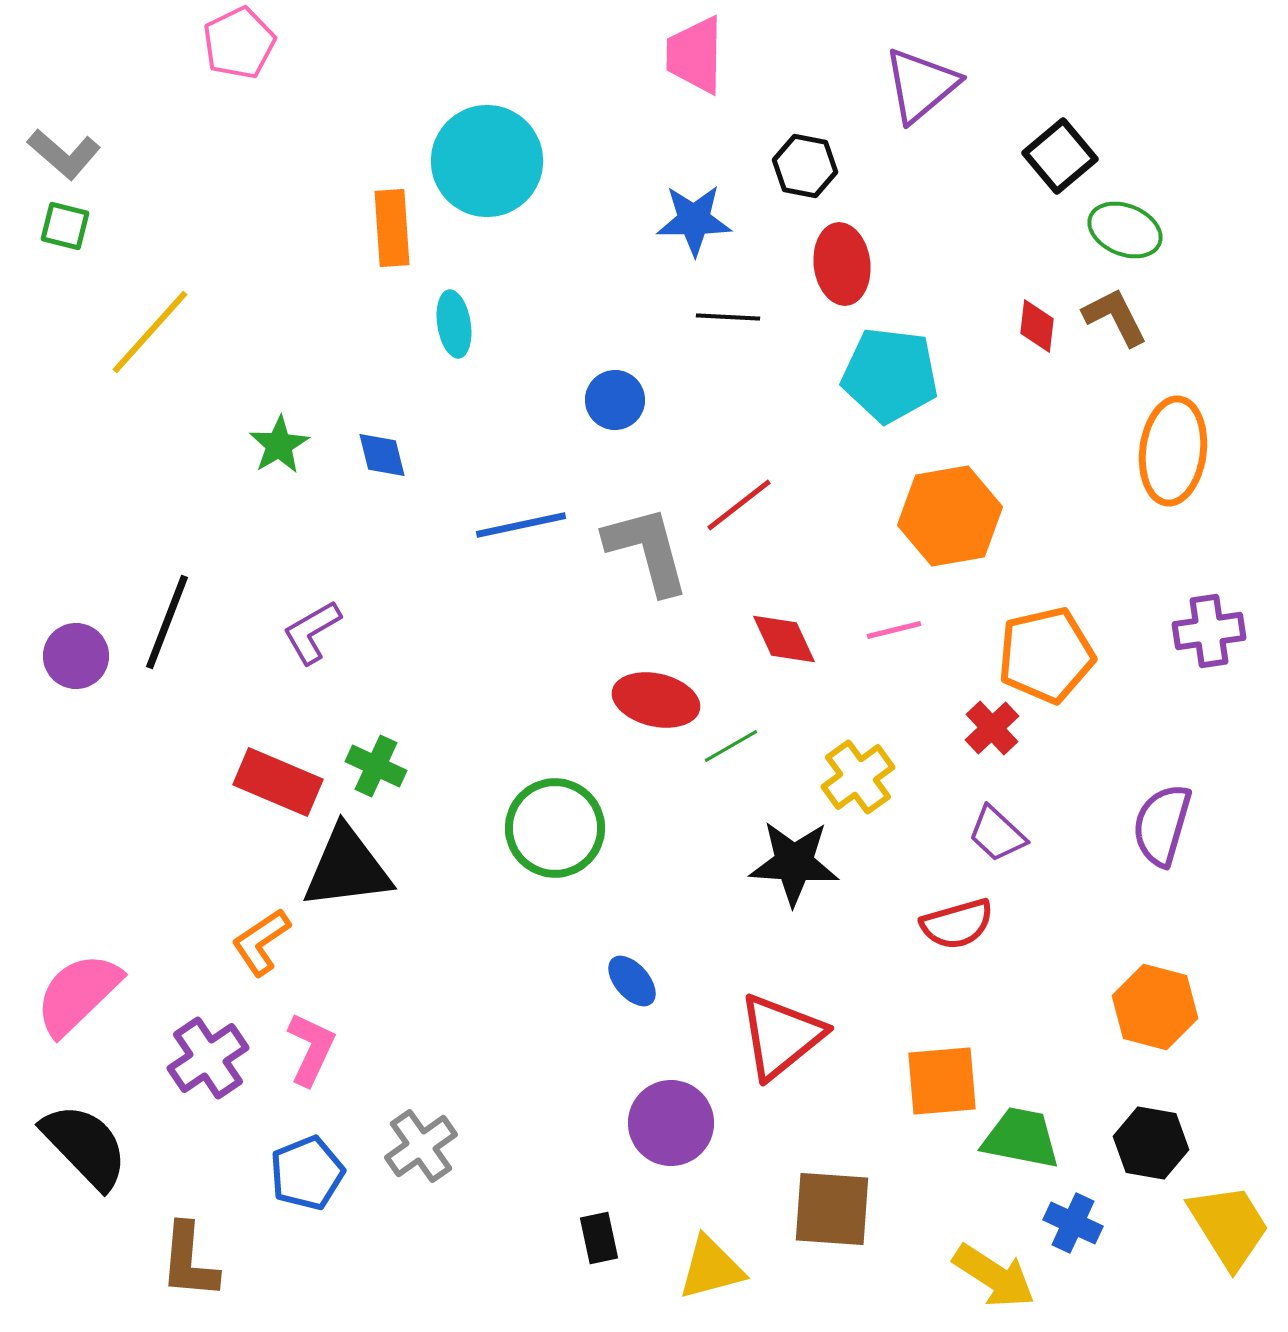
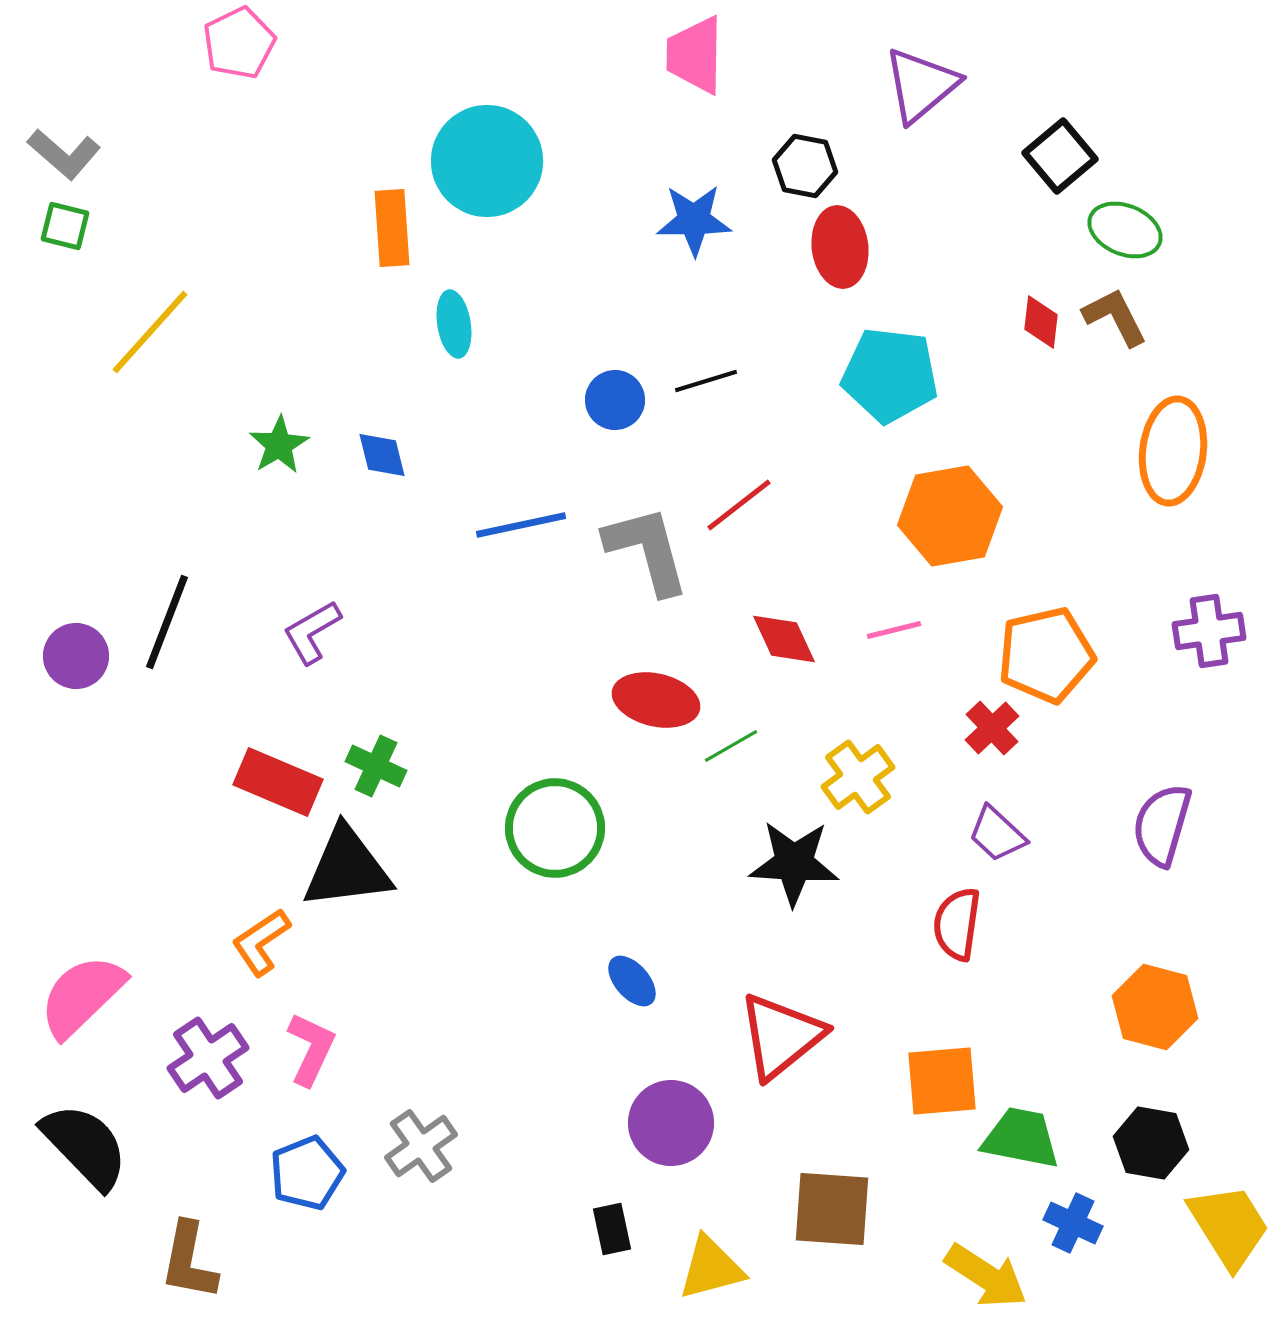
red ellipse at (842, 264): moved 2 px left, 17 px up
black line at (728, 317): moved 22 px left, 64 px down; rotated 20 degrees counterclockwise
red diamond at (1037, 326): moved 4 px right, 4 px up
red semicircle at (957, 924): rotated 114 degrees clockwise
pink semicircle at (78, 994): moved 4 px right, 2 px down
black rectangle at (599, 1238): moved 13 px right, 9 px up
brown L-shape at (189, 1261): rotated 6 degrees clockwise
yellow arrow at (994, 1276): moved 8 px left
